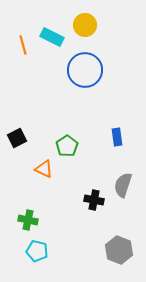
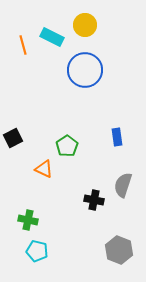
black square: moved 4 px left
